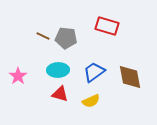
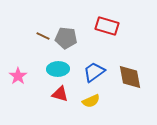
cyan ellipse: moved 1 px up
